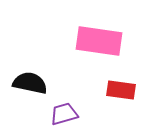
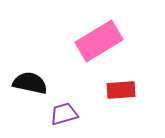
pink rectangle: rotated 39 degrees counterclockwise
red rectangle: rotated 12 degrees counterclockwise
